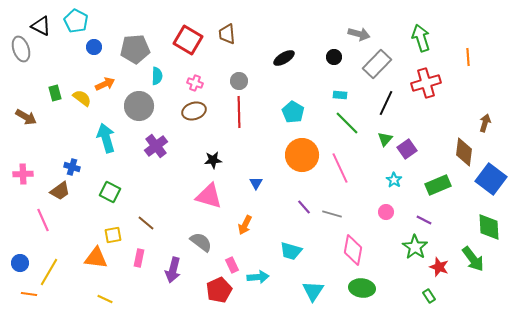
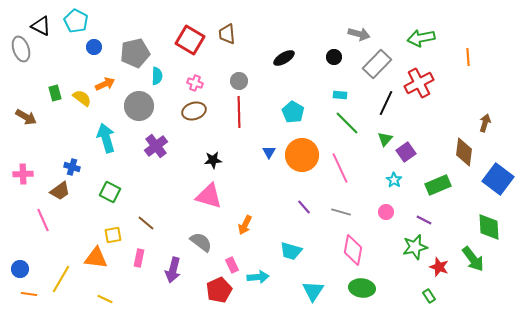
green arrow at (421, 38): rotated 84 degrees counterclockwise
red square at (188, 40): moved 2 px right
gray pentagon at (135, 49): moved 4 px down; rotated 8 degrees counterclockwise
red cross at (426, 83): moved 7 px left; rotated 12 degrees counterclockwise
purple square at (407, 149): moved 1 px left, 3 px down
blue square at (491, 179): moved 7 px right
blue triangle at (256, 183): moved 13 px right, 31 px up
gray line at (332, 214): moved 9 px right, 2 px up
green star at (415, 247): rotated 25 degrees clockwise
blue circle at (20, 263): moved 6 px down
yellow line at (49, 272): moved 12 px right, 7 px down
